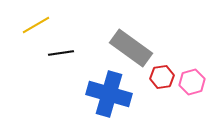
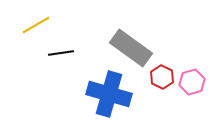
red hexagon: rotated 25 degrees counterclockwise
